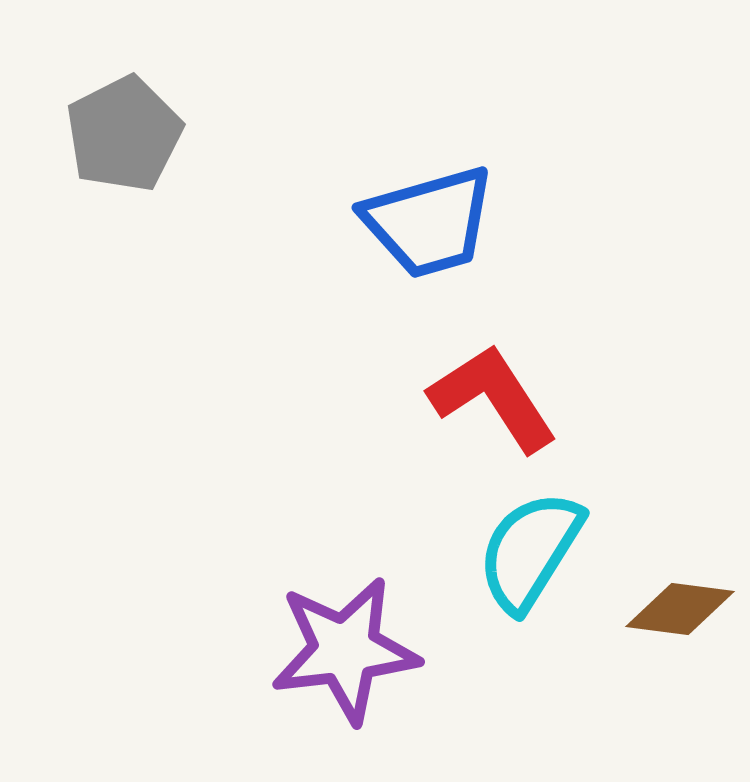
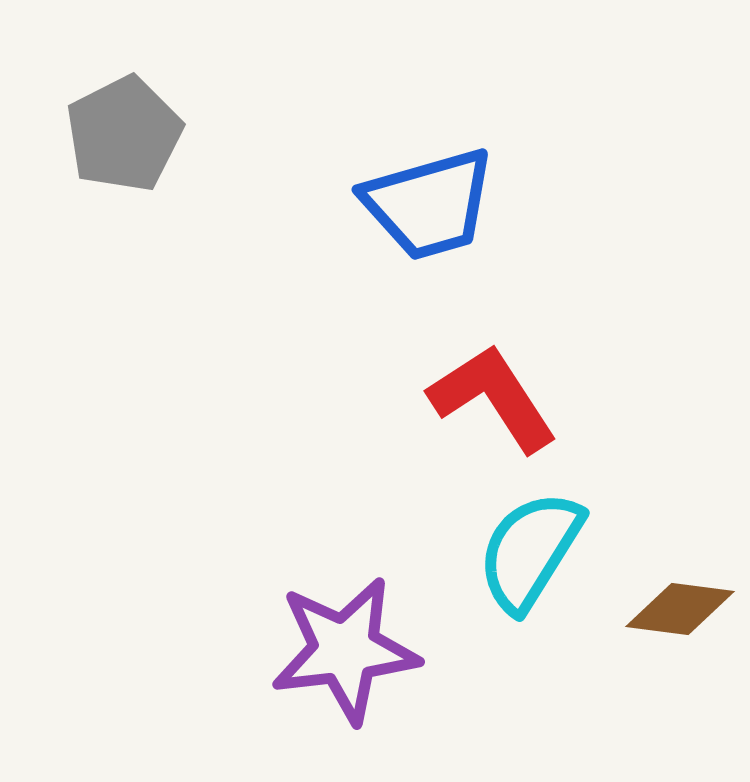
blue trapezoid: moved 18 px up
